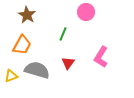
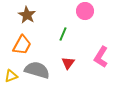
pink circle: moved 1 px left, 1 px up
